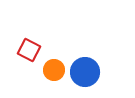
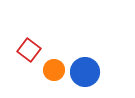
red square: rotated 10 degrees clockwise
